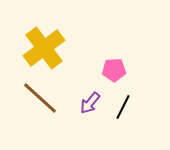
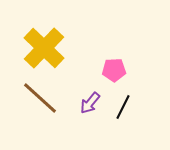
yellow cross: rotated 9 degrees counterclockwise
